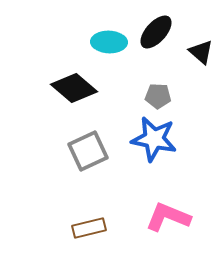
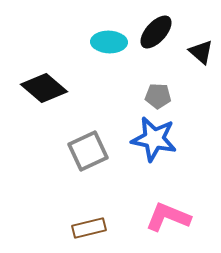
black diamond: moved 30 px left
